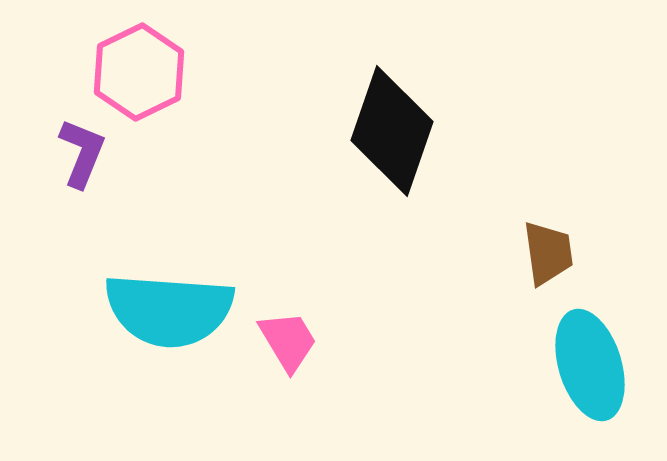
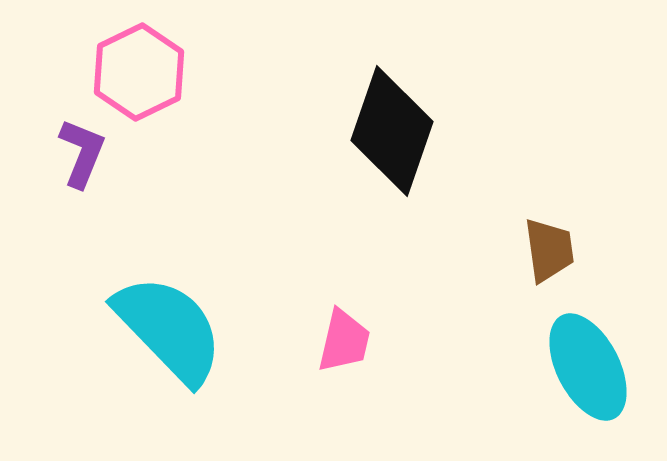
brown trapezoid: moved 1 px right, 3 px up
cyan semicircle: moved 19 px down; rotated 138 degrees counterclockwise
pink trapezoid: moved 56 px right; rotated 44 degrees clockwise
cyan ellipse: moved 2 px left, 2 px down; rotated 10 degrees counterclockwise
